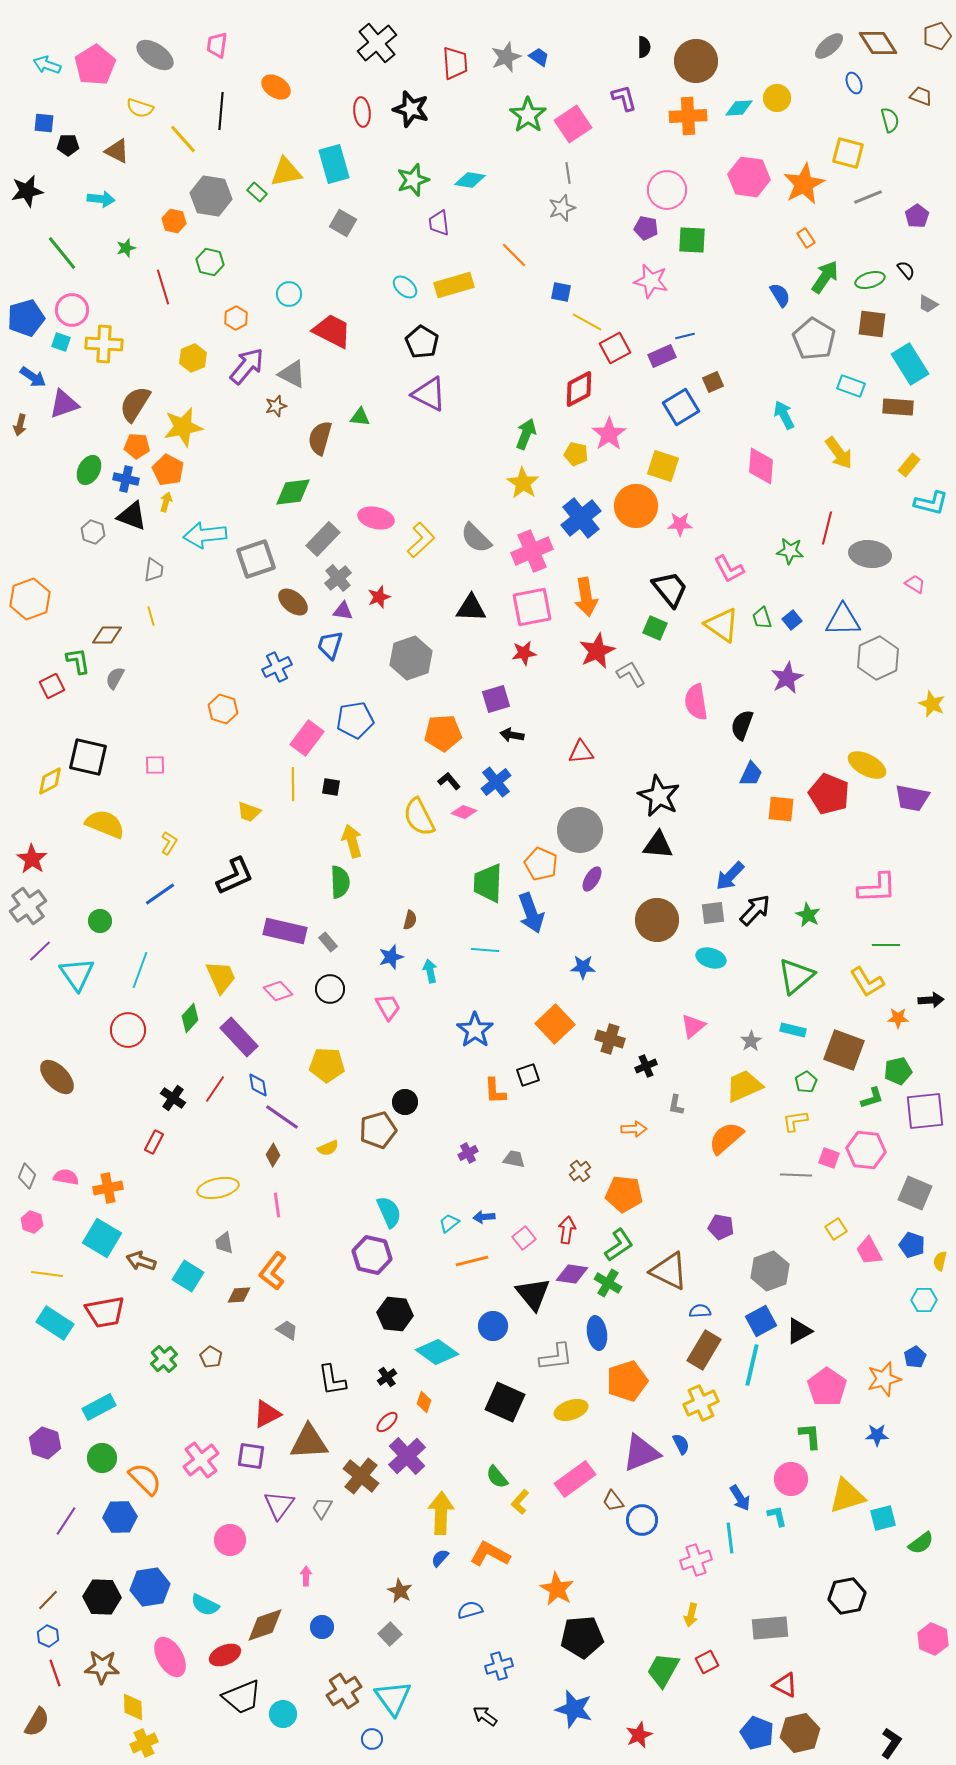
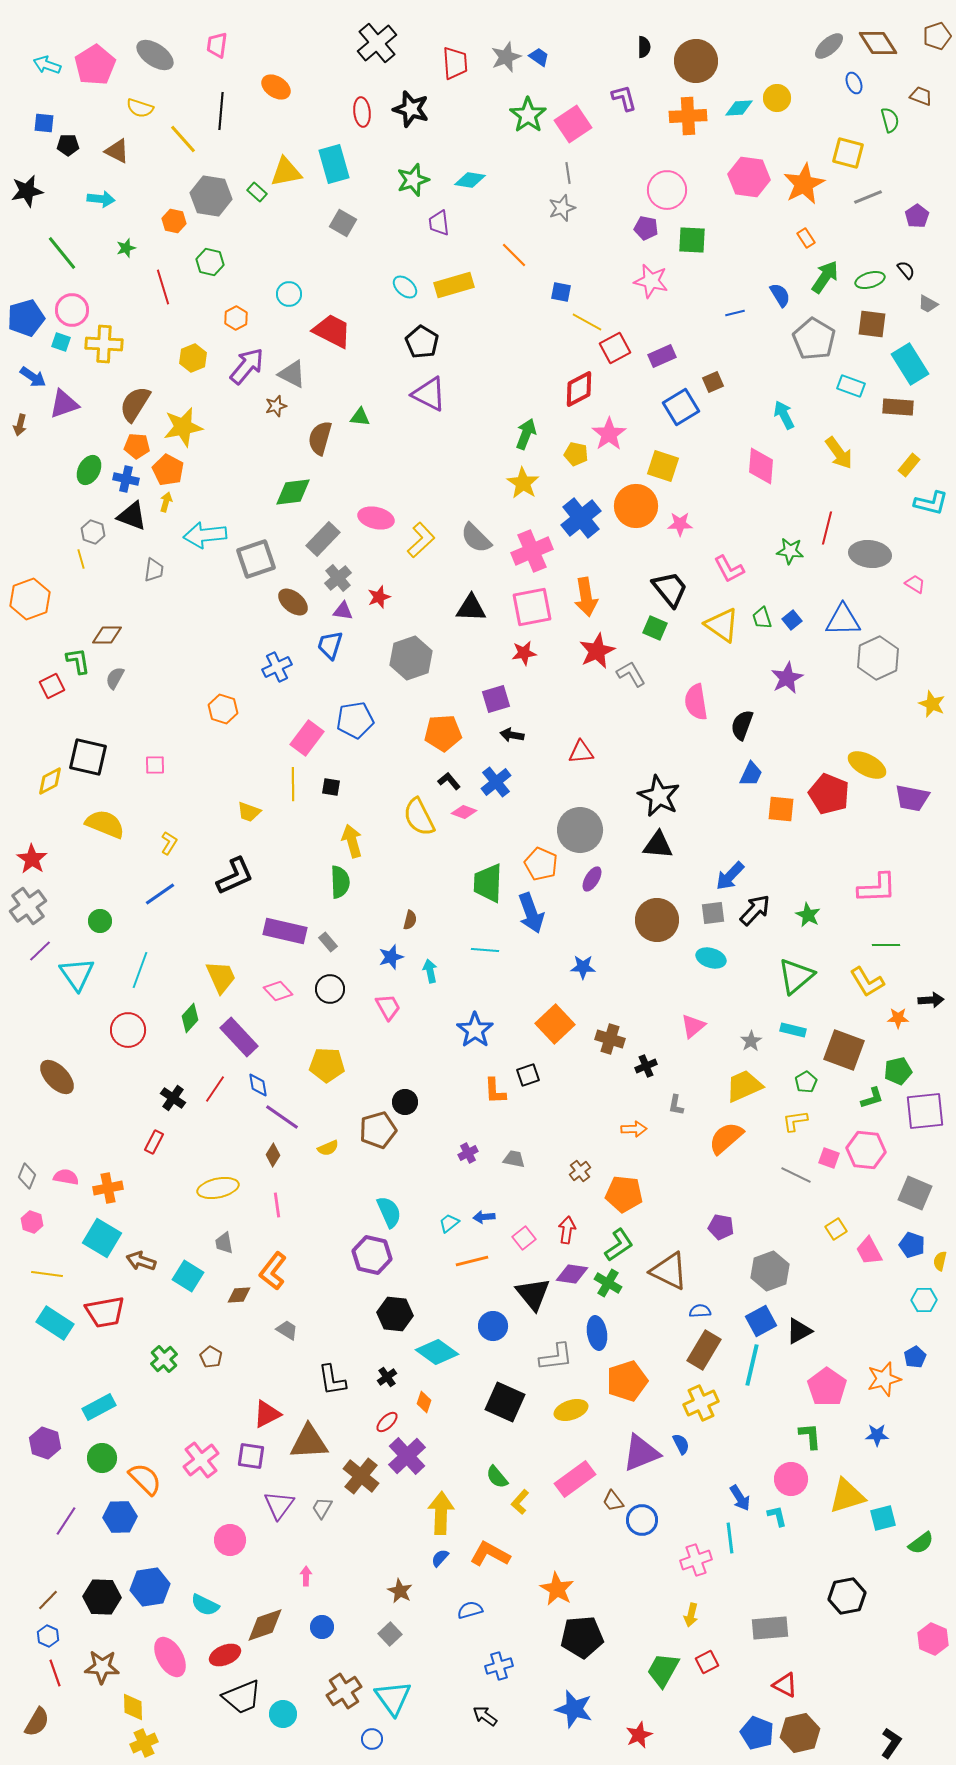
blue line at (685, 336): moved 50 px right, 23 px up
yellow line at (151, 616): moved 70 px left, 57 px up
gray line at (796, 1175): rotated 24 degrees clockwise
